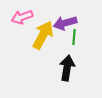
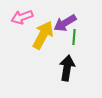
purple arrow: rotated 15 degrees counterclockwise
